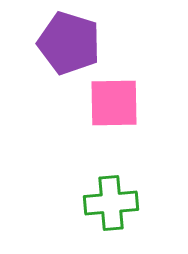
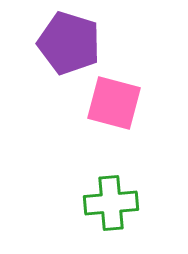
pink square: rotated 16 degrees clockwise
